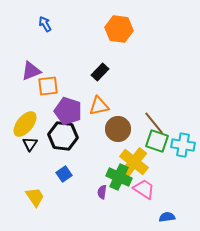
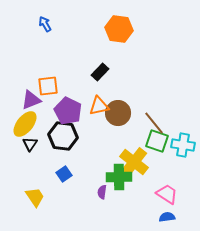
purple triangle: moved 29 px down
purple pentagon: rotated 8 degrees clockwise
brown circle: moved 16 px up
green cross: rotated 25 degrees counterclockwise
pink trapezoid: moved 23 px right, 5 px down
